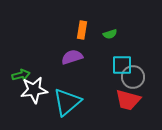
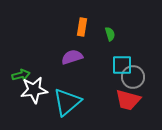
orange rectangle: moved 3 px up
green semicircle: rotated 88 degrees counterclockwise
